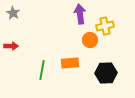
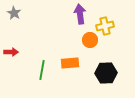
gray star: moved 1 px right
red arrow: moved 6 px down
